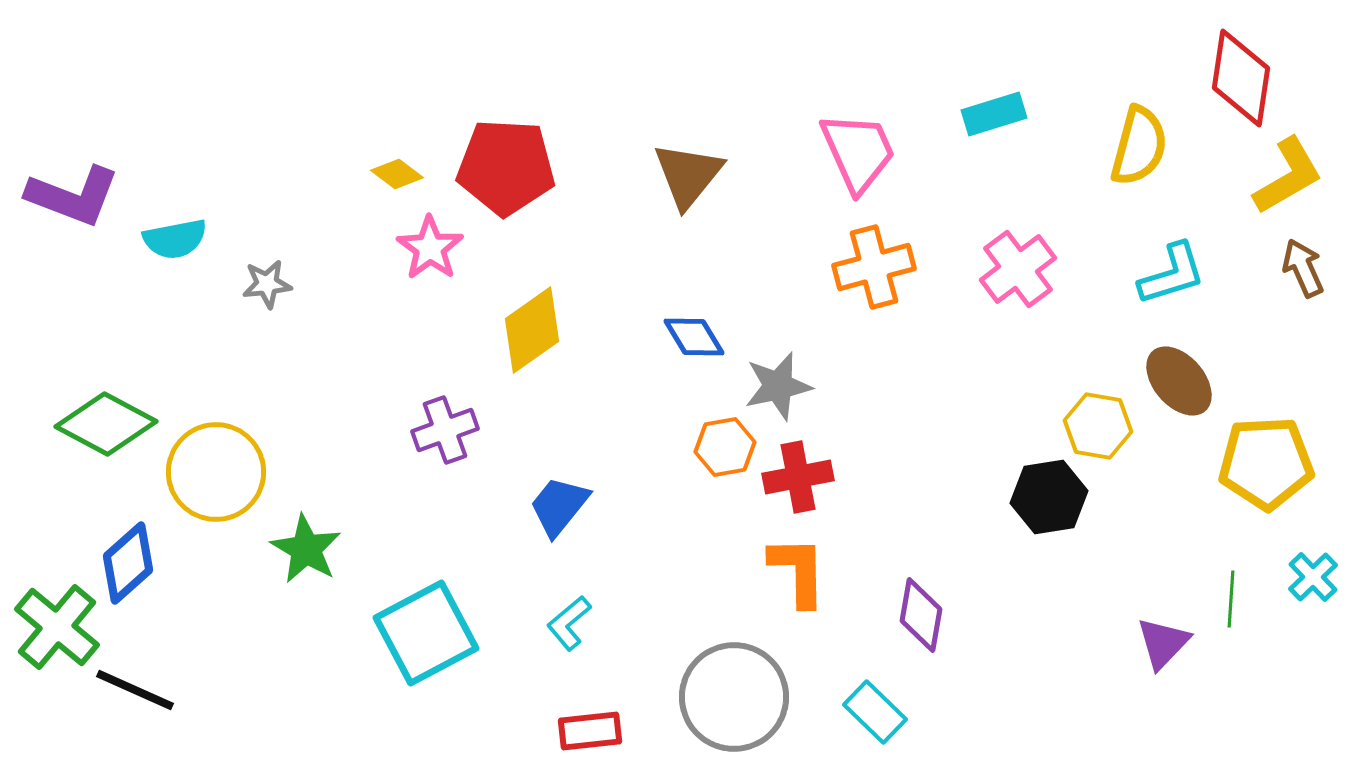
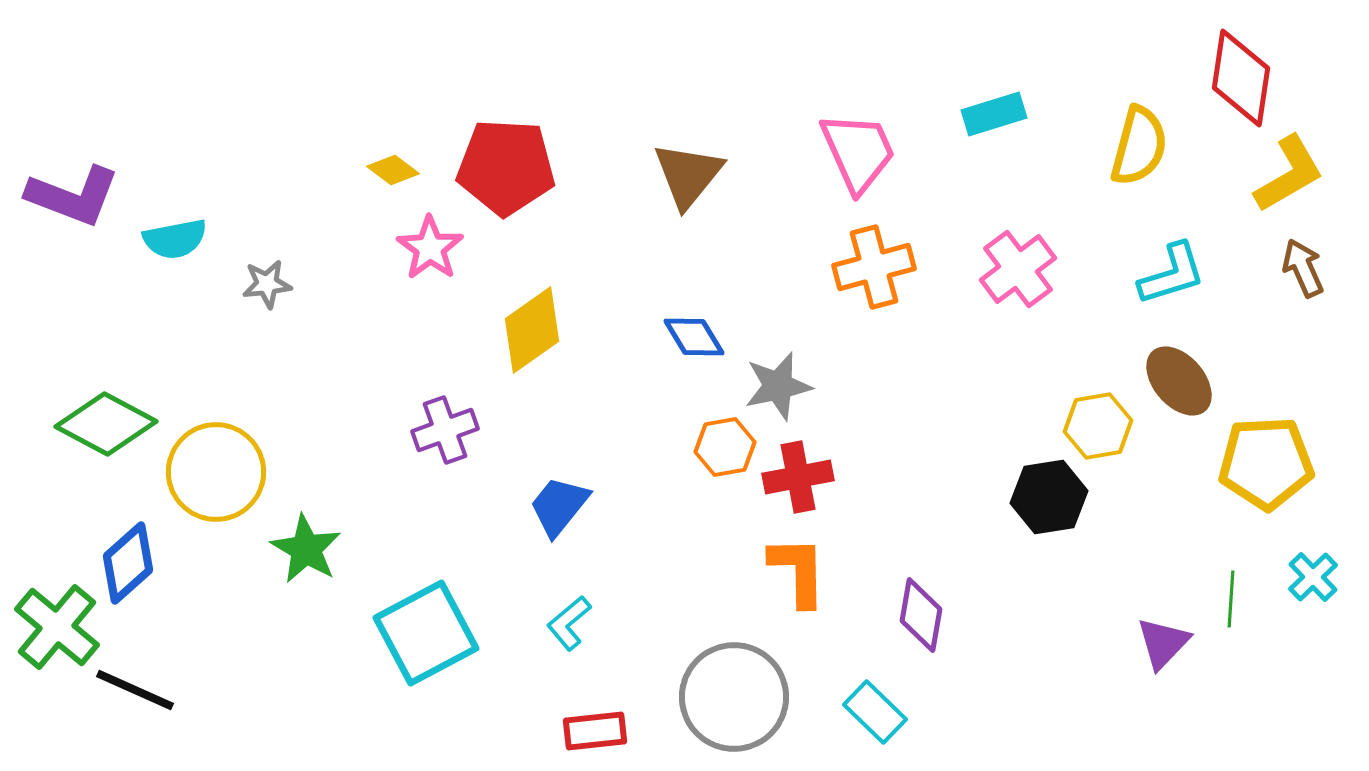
yellow diamond at (397, 174): moved 4 px left, 4 px up
yellow L-shape at (1288, 176): moved 1 px right, 2 px up
yellow hexagon at (1098, 426): rotated 20 degrees counterclockwise
red rectangle at (590, 731): moved 5 px right
